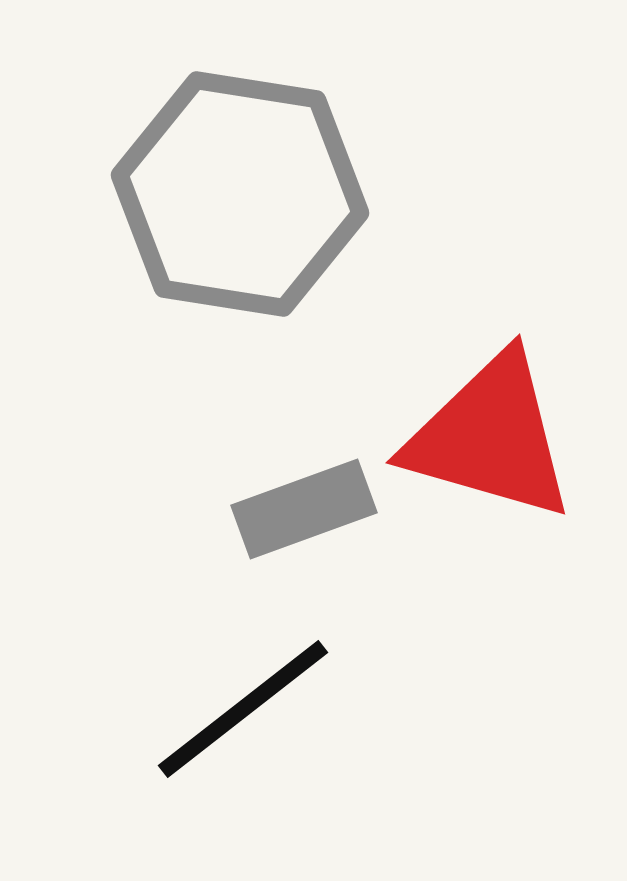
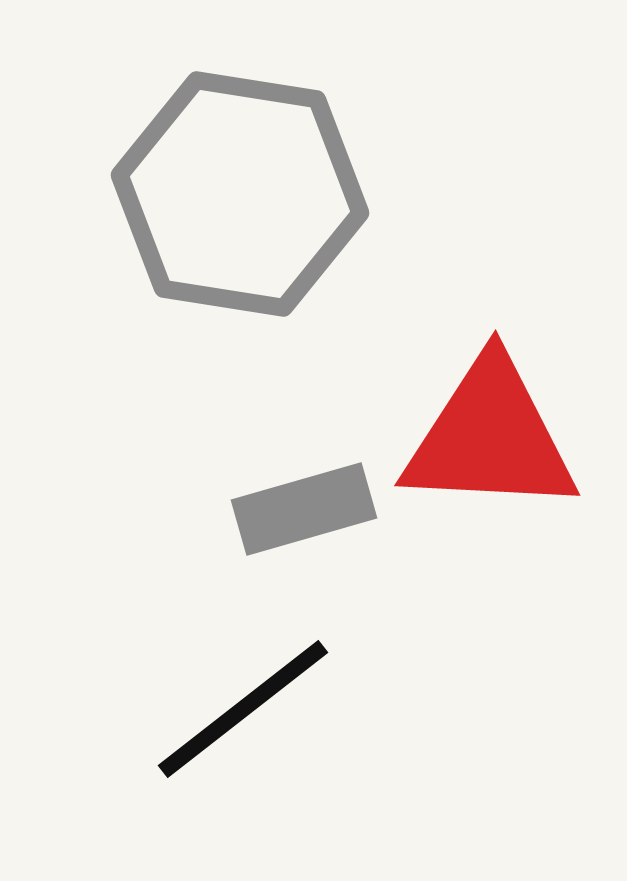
red triangle: rotated 13 degrees counterclockwise
gray rectangle: rotated 4 degrees clockwise
